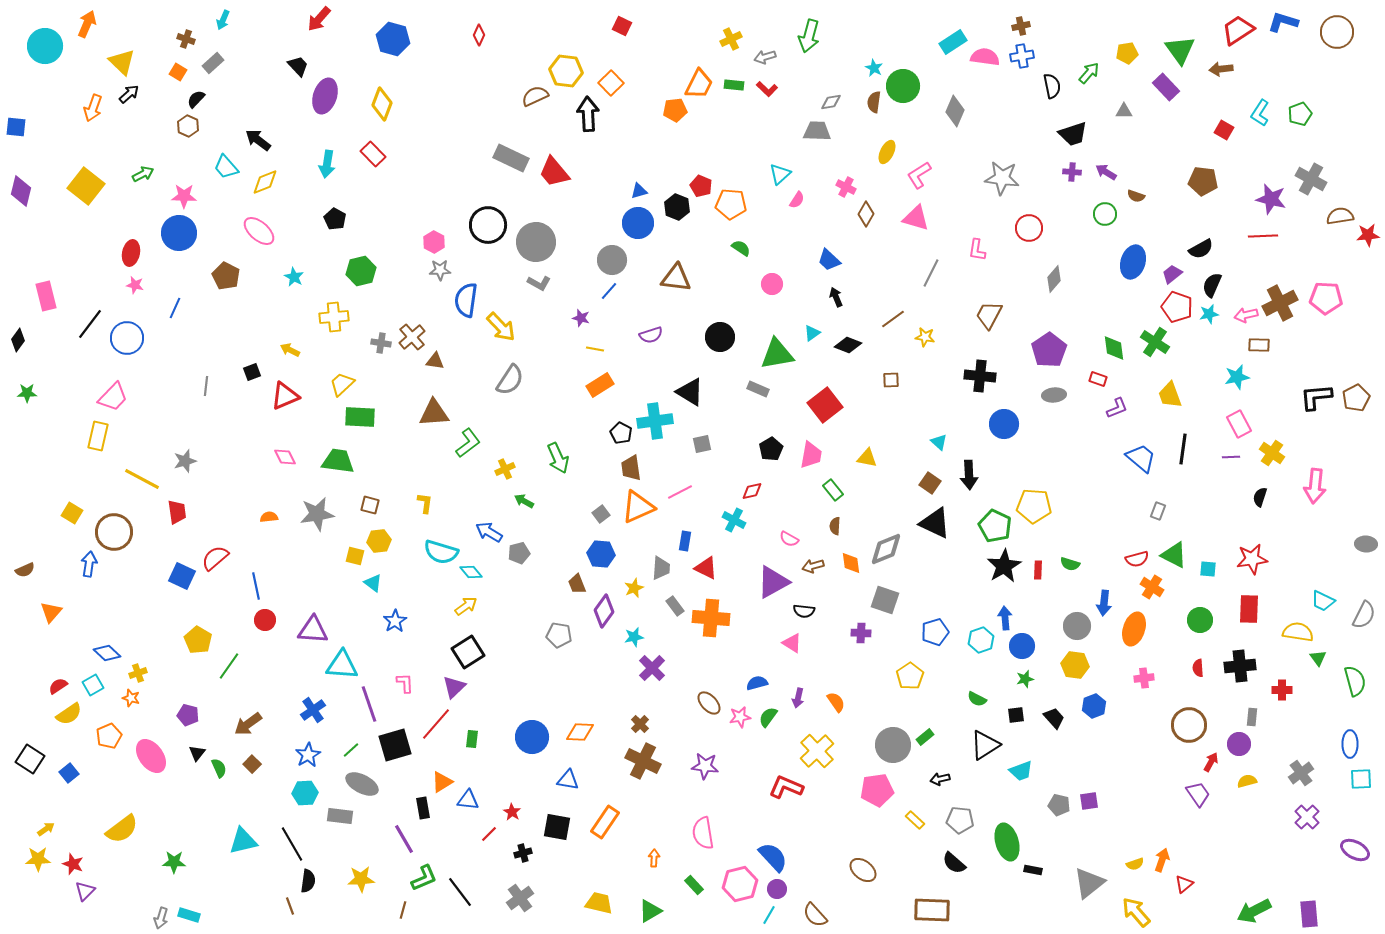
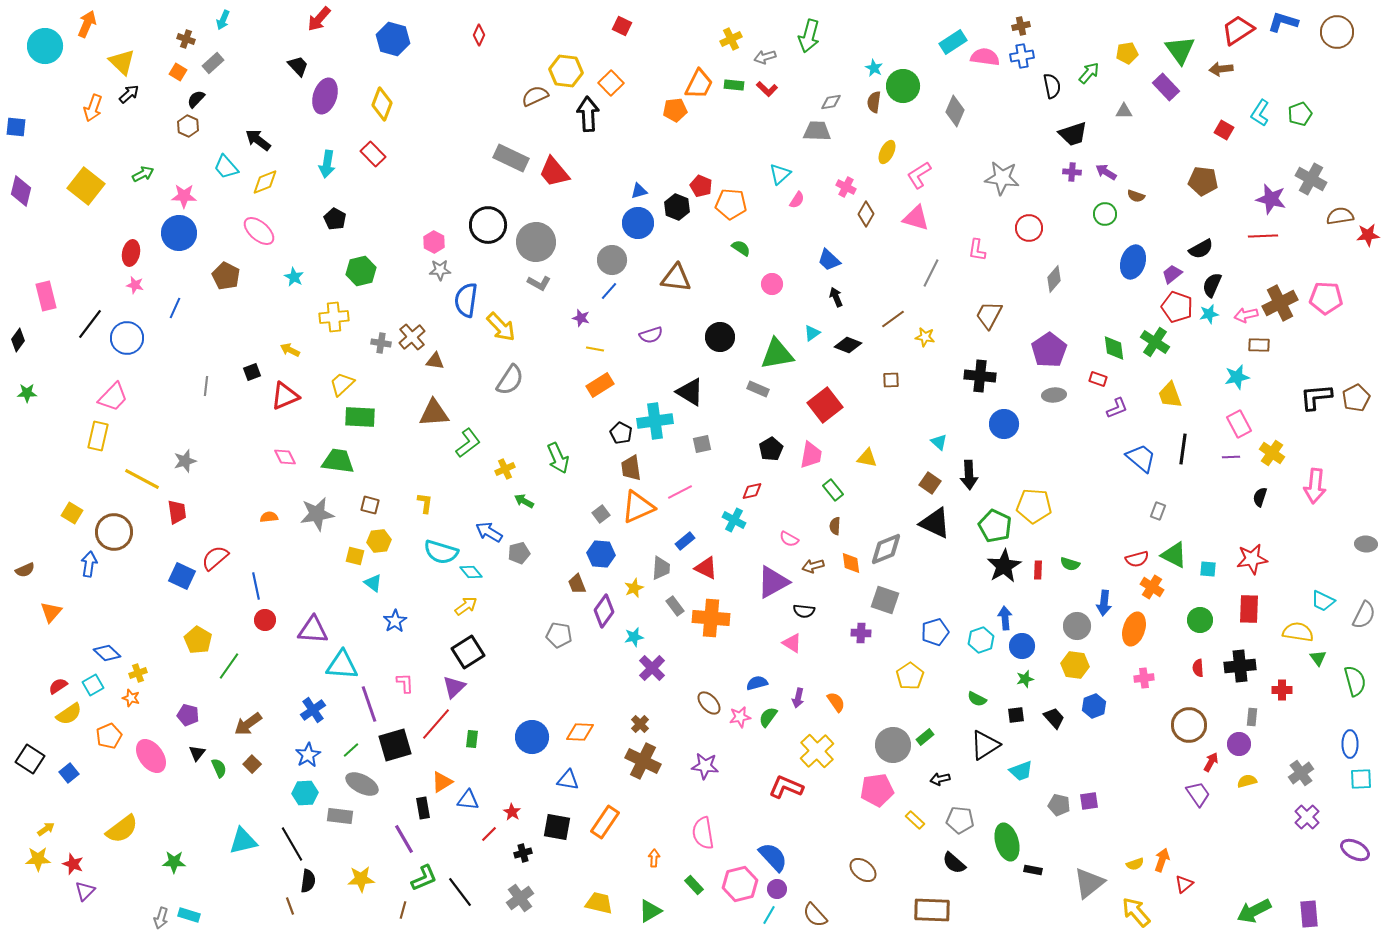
blue rectangle at (685, 541): rotated 42 degrees clockwise
